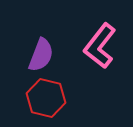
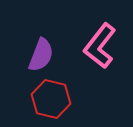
red hexagon: moved 5 px right, 1 px down
